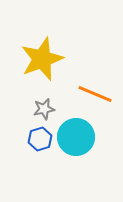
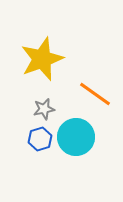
orange line: rotated 12 degrees clockwise
